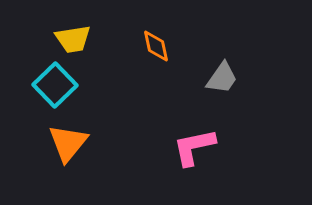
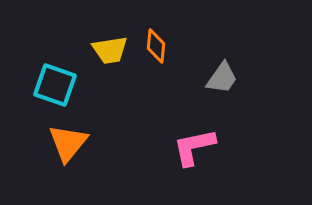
yellow trapezoid: moved 37 px right, 11 px down
orange diamond: rotated 16 degrees clockwise
cyan square: rotated 27 degrees counterclockwise
